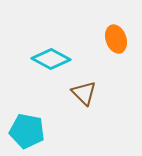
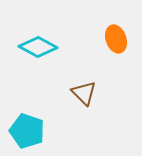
cyan diamond: moved 13 px left, 12 px up
cyan pentagon: rotated 8 degrees clockwise
